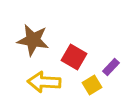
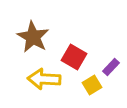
brown star: moved 3 px up; rotated 20 degrees clockwise
yellow arrow: moved 3 px up
